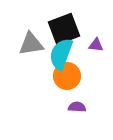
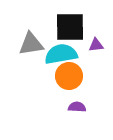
black square: moved 6 px right, 2 px up; rotated 20 degrees clockwise
purple triangle: rotated 14 degrees counterclockwise
cyan semicircle: rotated 60 degrees clockwise
orange circle: moved 2 px right
